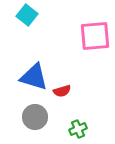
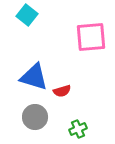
pink square: moved 4 px left, 1 px down
